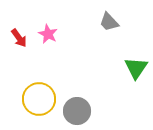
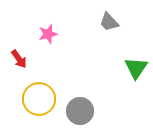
pink star: rotated 30 degrees clockwise
red arrow: moved 21 px down
gray circle: moved 3 px right
